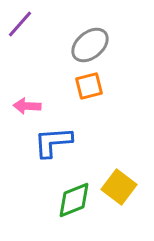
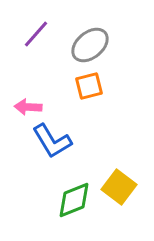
purple line: moved 16 px right, 10 px down
pink arrow: moved 1 px right, 1 px down
blue L-shape: moved 1 px left, 1 px up; rotated 117 degrees counterclockwise
